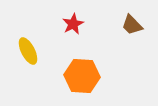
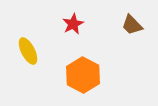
orange hexagon: moved 1 px right, 1 px up; rotated 24 degrees clockwise
